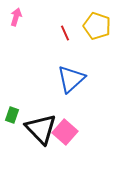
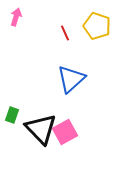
pink square: rotated 20 degrees clockwise
